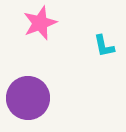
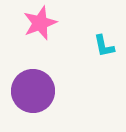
purple circle: moved 5 px right, 7 px up
